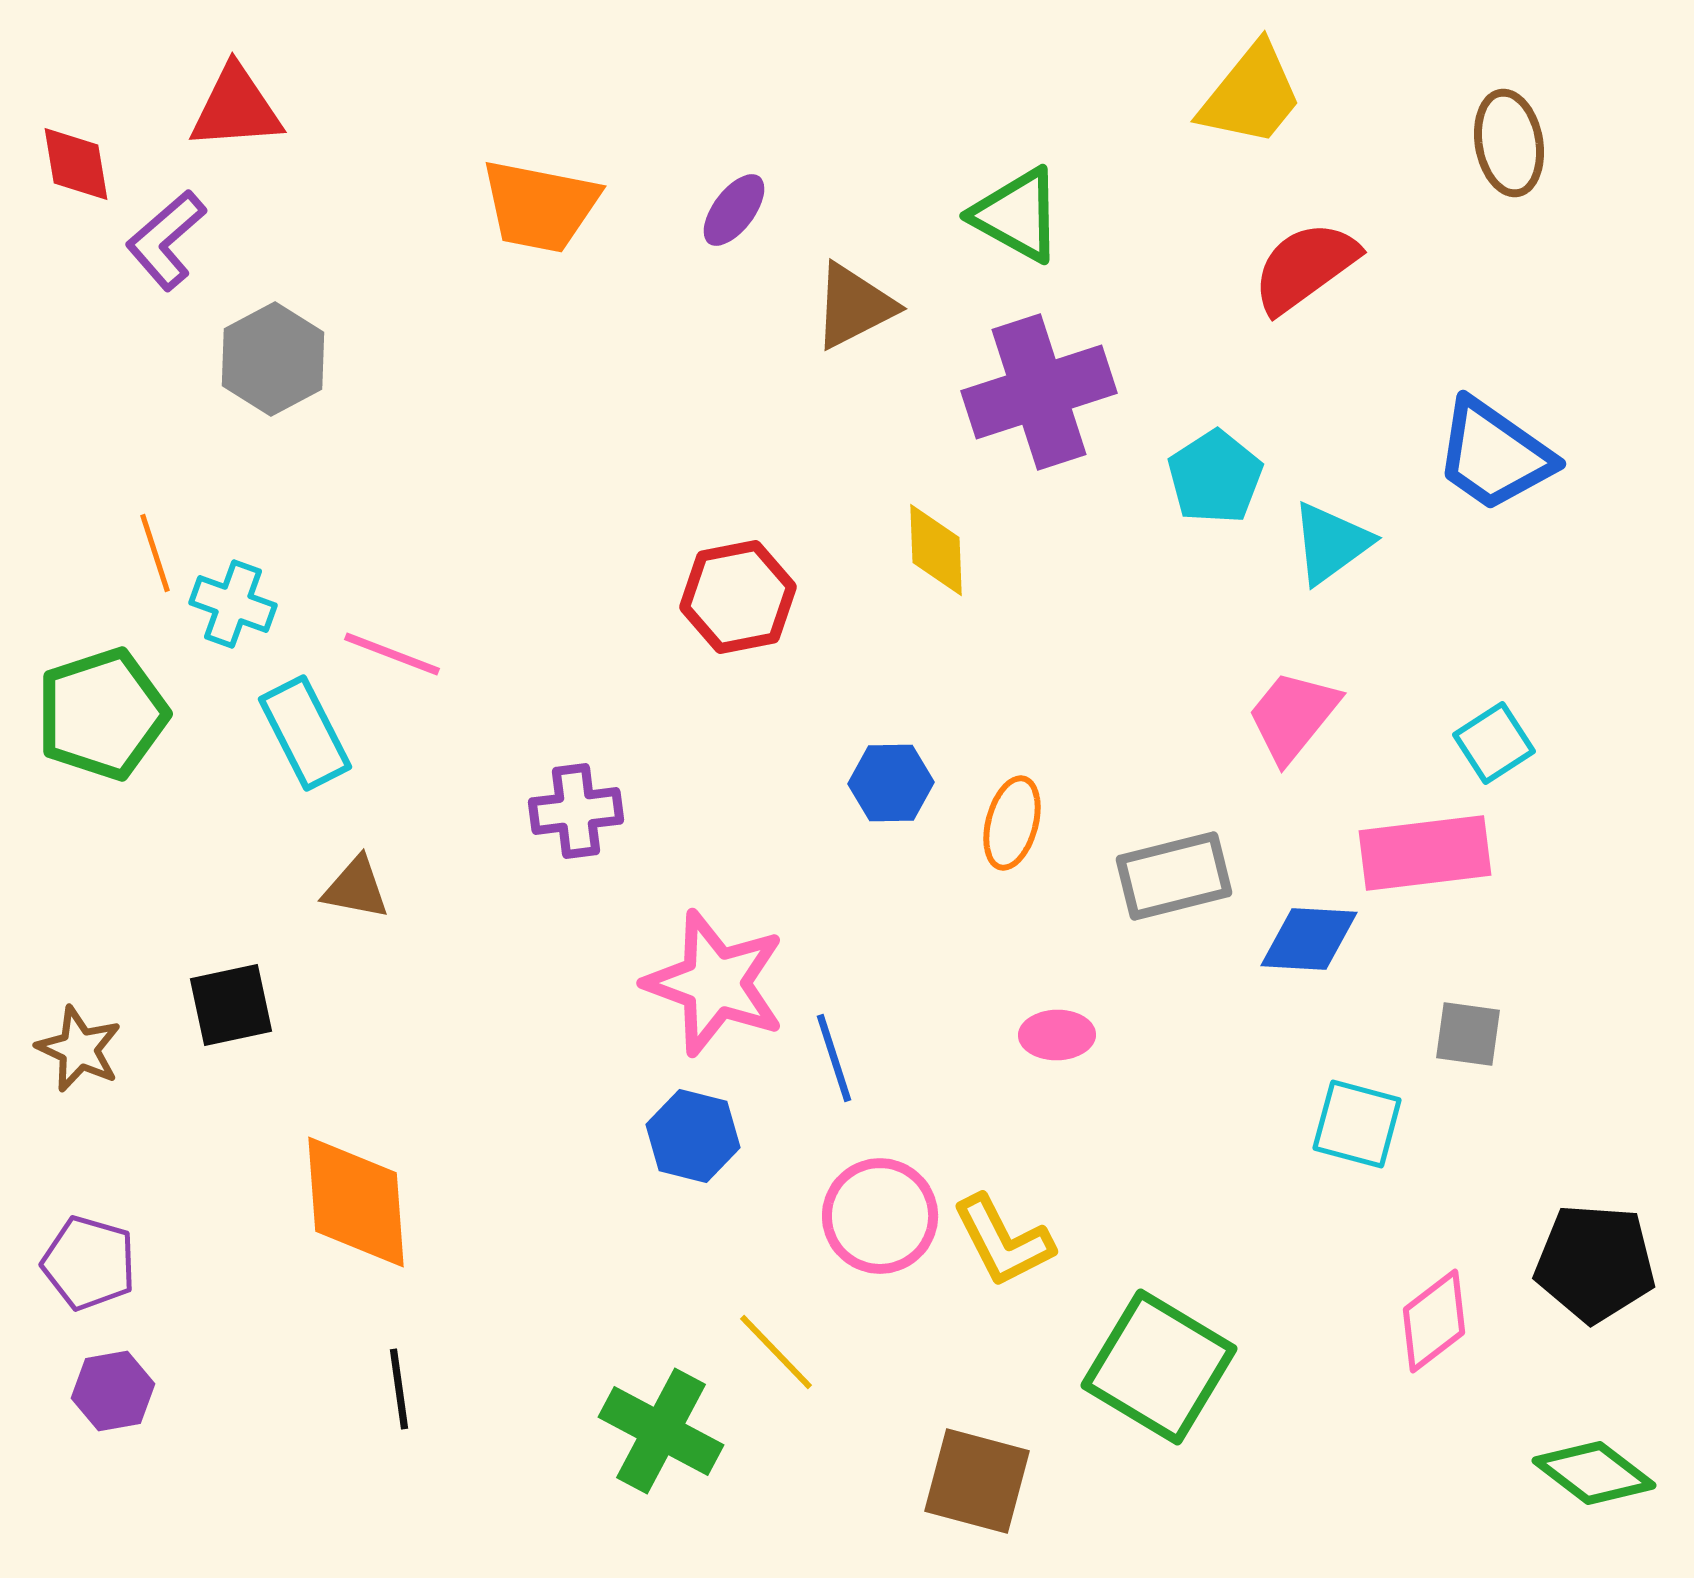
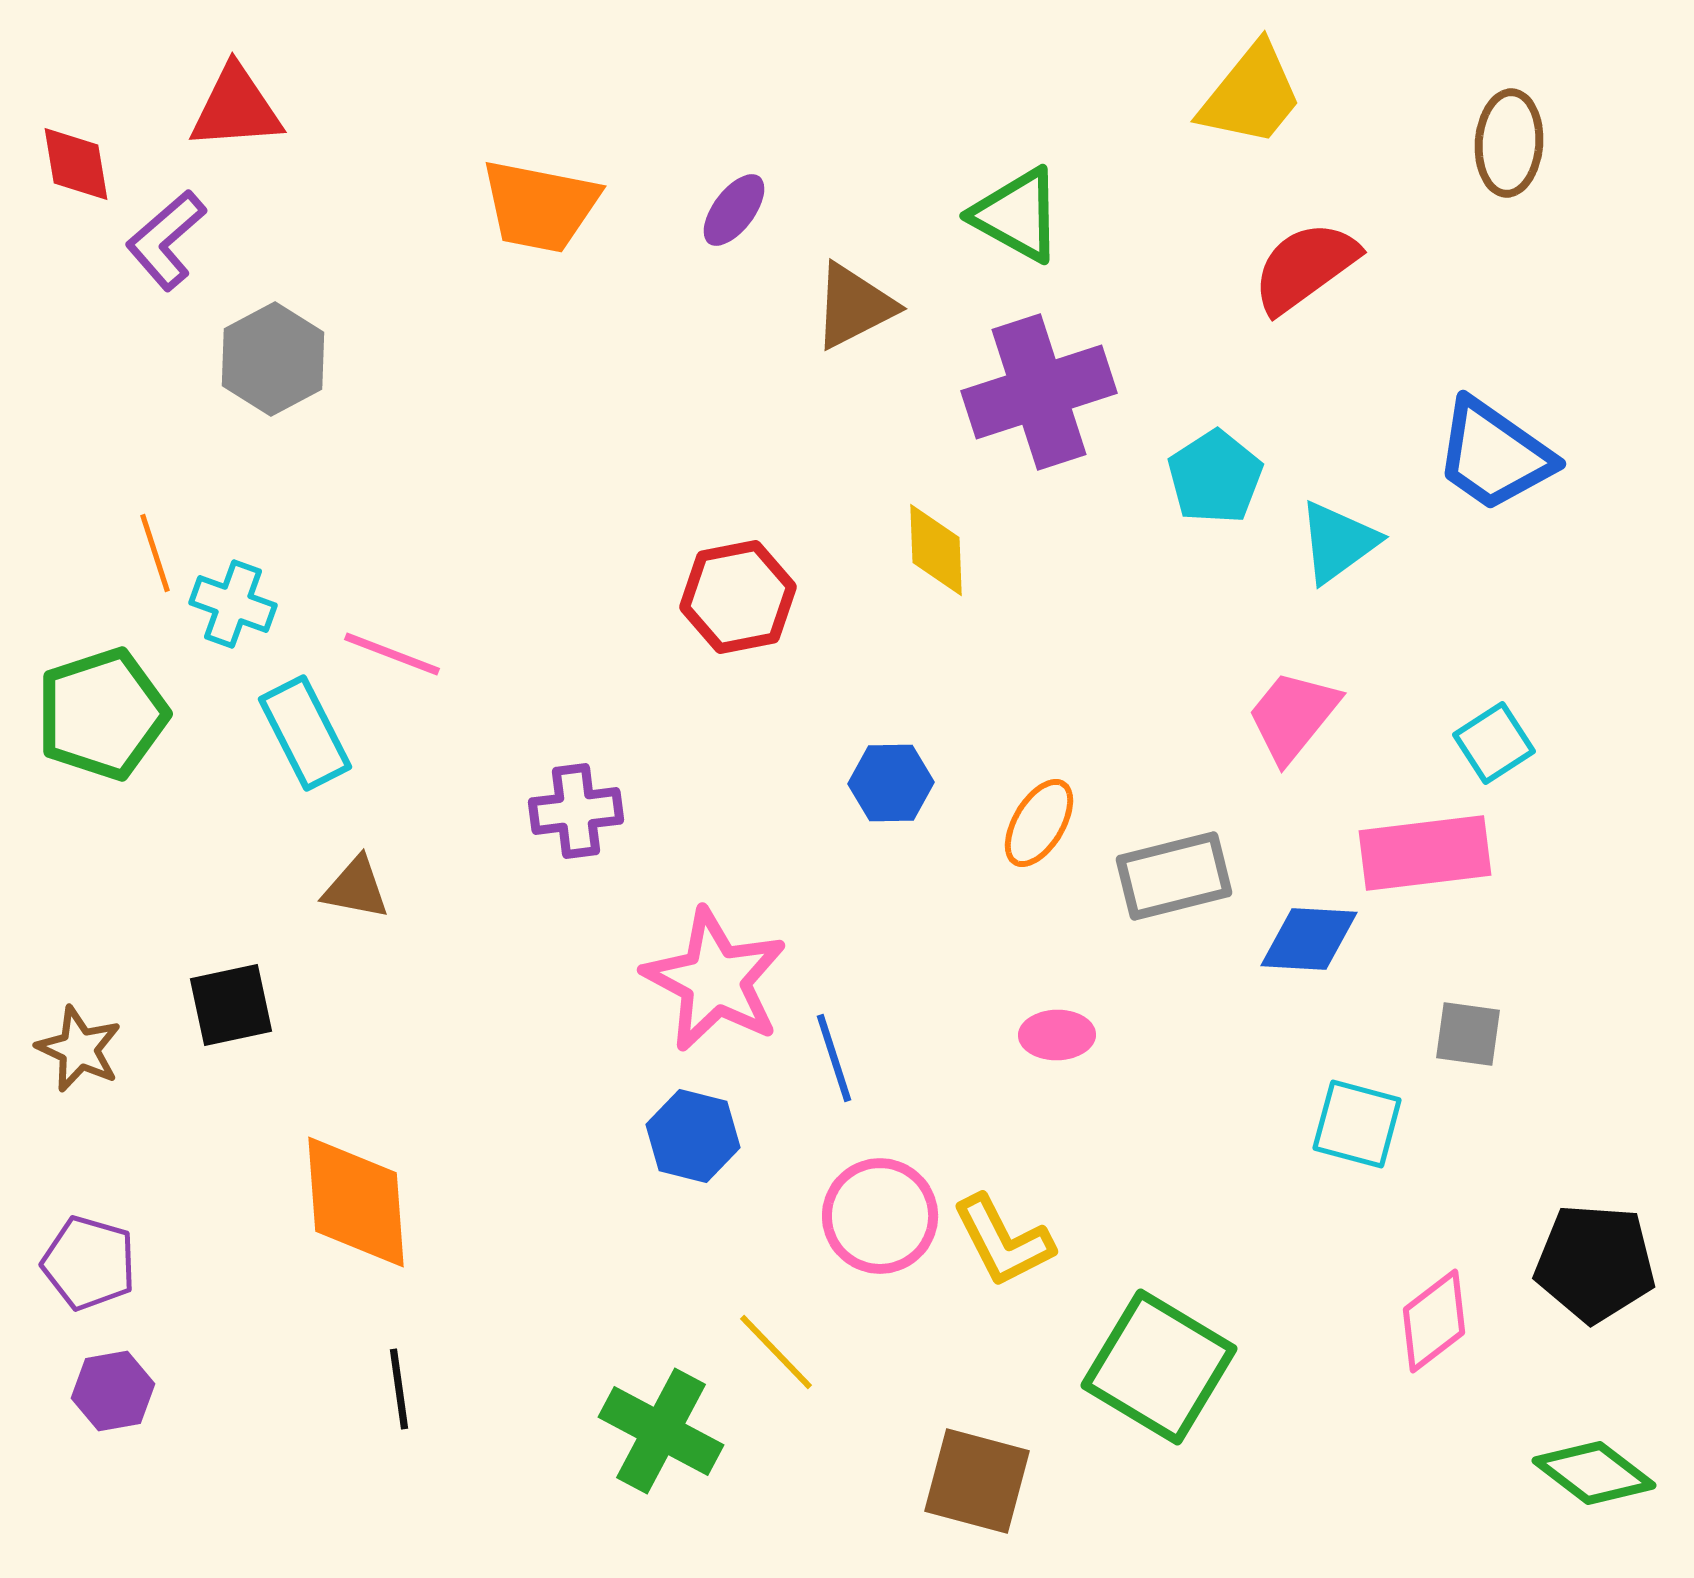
brown ellipse at (1509, 143): rotated 14 degrees clockwise
cyan triangle at (1331, 543): moved 7 px right, 1 px up
orange ellipse at (1012, 823): moved 27 px right; rotated 16 degrees clockwise
pink star at (715, 983): moved 3 px up; rotated 8 degrees clockwise
